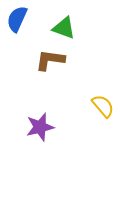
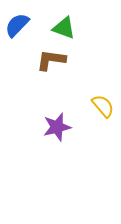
blue semicircle: moved 6 px down; rotated 20 degrees clockwise
brown L-shape: moved 1 px right
purple star: moved 17 px right
